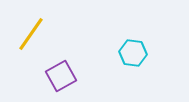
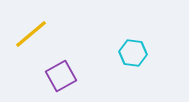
yellow line: rotated 15 degrees clockwise
